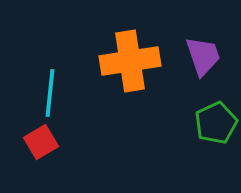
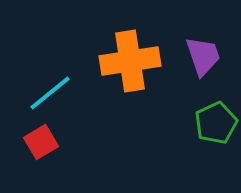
cyan line: rotated 45 degrees clockwise
